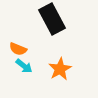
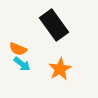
black rectangle: moved 2 px right, 6 px down; rotated 8 degrees counterclockwise
cyan arrow: moved 2 px left, 2 px up
